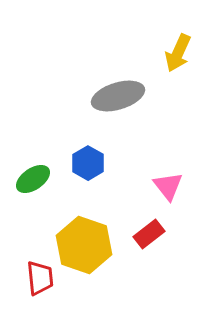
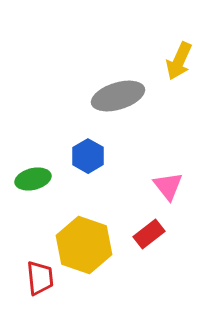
yellow arrow: moved 1 px right, 8 px down
blue hexagon: moved 7 px up
green ellipse: rotated 20 degrees clockwise
